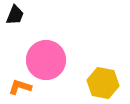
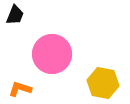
pink circle: moved 6 px right, 6 px up
orange L-shape: moved 2 px down
